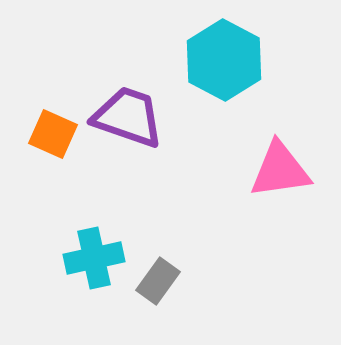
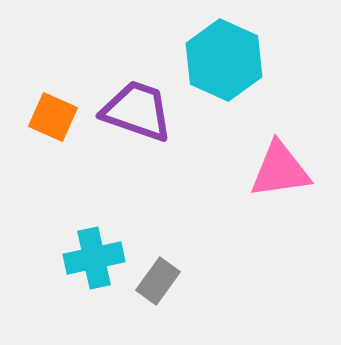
cyan hexagon: rotated 4 degrees counterclockwise
purple trapezoid: moved 9 px right, 6 px up
orange square: moved 17 px up
